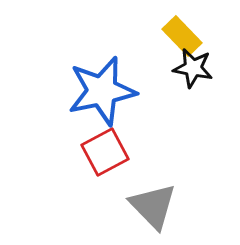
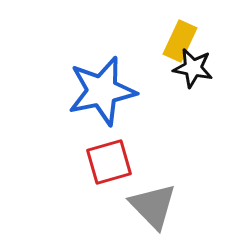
yellow rectangle: moved 2 px left, 5 px down; rotated 69 degrees clockwise
red square: moved 4 px right, 10 px down; rotated 12 degrees clockwise
